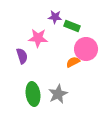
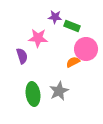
gray star: moved 1 px right, 3 px up
